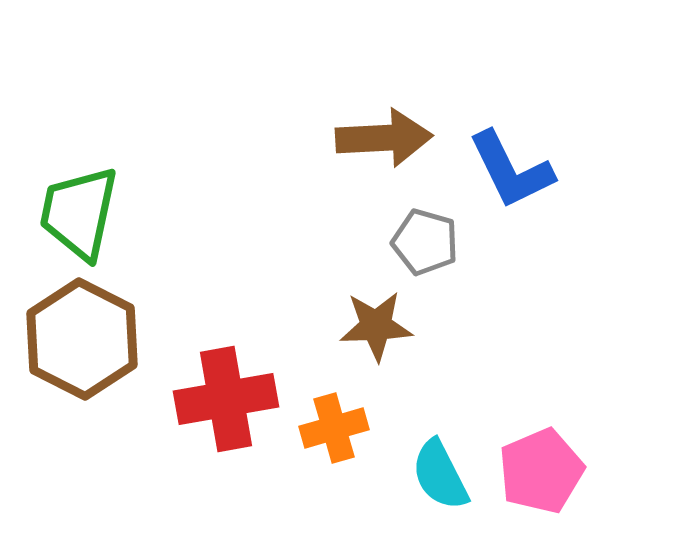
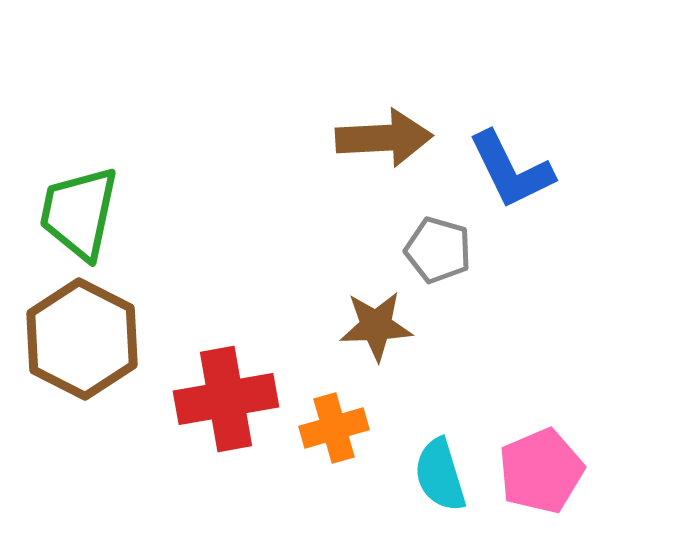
gray pentagon: moved 13 px right, 8 px down
cyan semicircle: rotated 10 degrees clockwise
